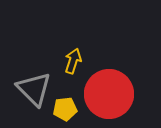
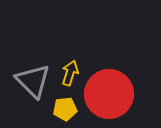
yellow arrow: moved 3 px left, 12 px down
gray triangle: moved 1 px left, 8 px up
